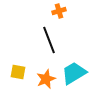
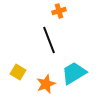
yellow square: rotated 21 degrees clockwise
orange star: moved 5 px down
